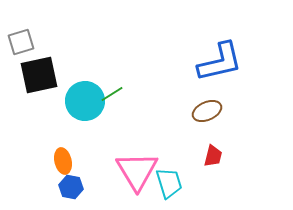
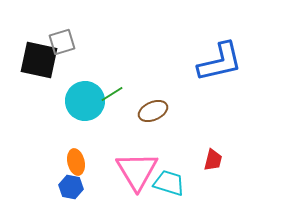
gray square: moved 41 px right
black square: moved 15 px up; rotated 24 degrees clockwise
brown ellipse: moved 54 px left
red trapezoid: moved 4 px down
orange ellipse: moved 13 px right, 1 px down
cyan trapezoid: rotated 56 degrees counterclockwise
